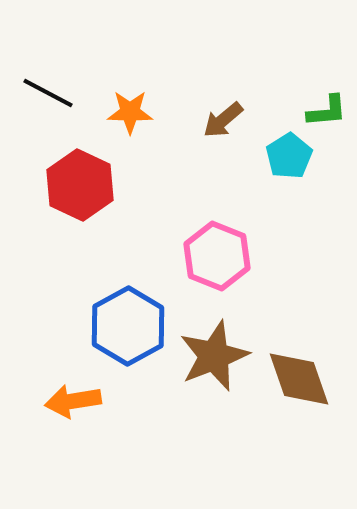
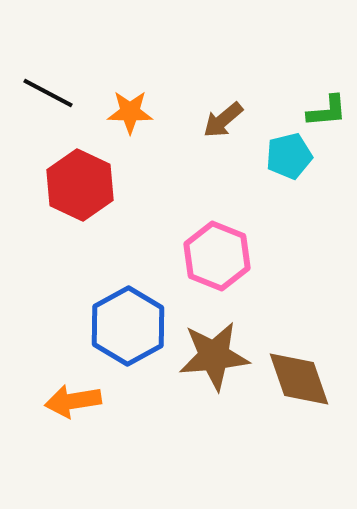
cyan pentagon: rotated 18 degrees clockwise
brown star: rotated 16 degrees clockwise
